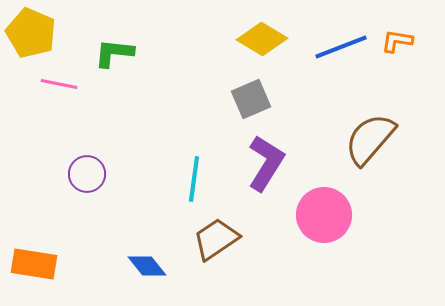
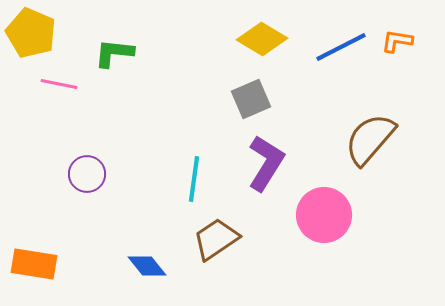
blue line: rotated 6 degrees counterclockwise
